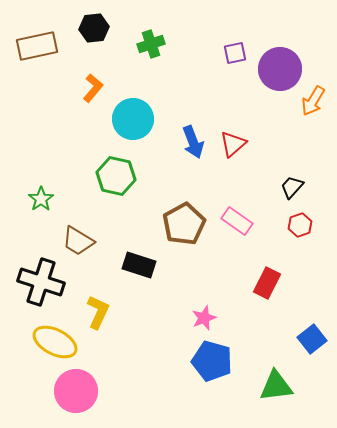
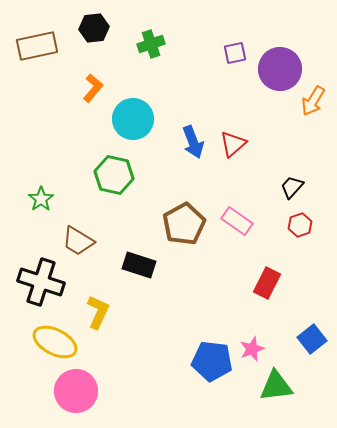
green hexagon: moved 2 px left, 1 px up
pink star: moved 48 px right, 31 px down
blue pentagon: rotated 9 degrees counterclockwise
